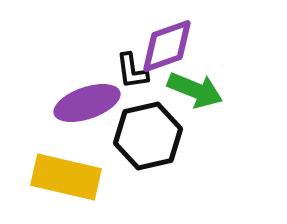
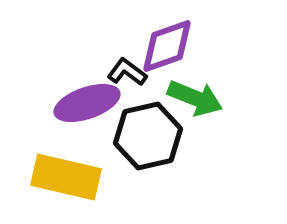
black L-shape: moved 5 px left, 1 px down; rotated 135 degrees clockwise
green arrow: moved 8 px down
